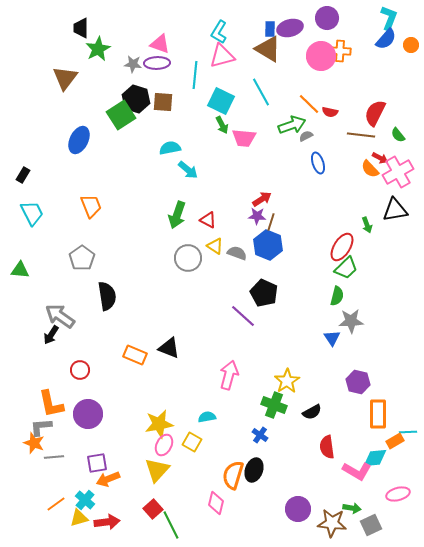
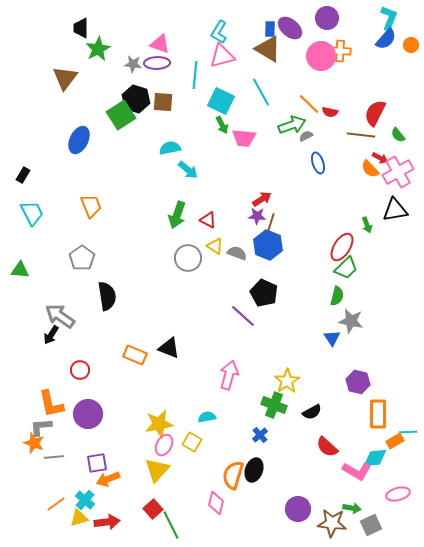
purple ellipse at (290, 28): rotated 55 degrees clockwise
gray star at (351, 321): rotated 15 degrees clockwise
blue cross at (260, 435): rotated 14 degrees clockwise
red semicircle at (327, 447): rotated 40 degrees counterclockwise
